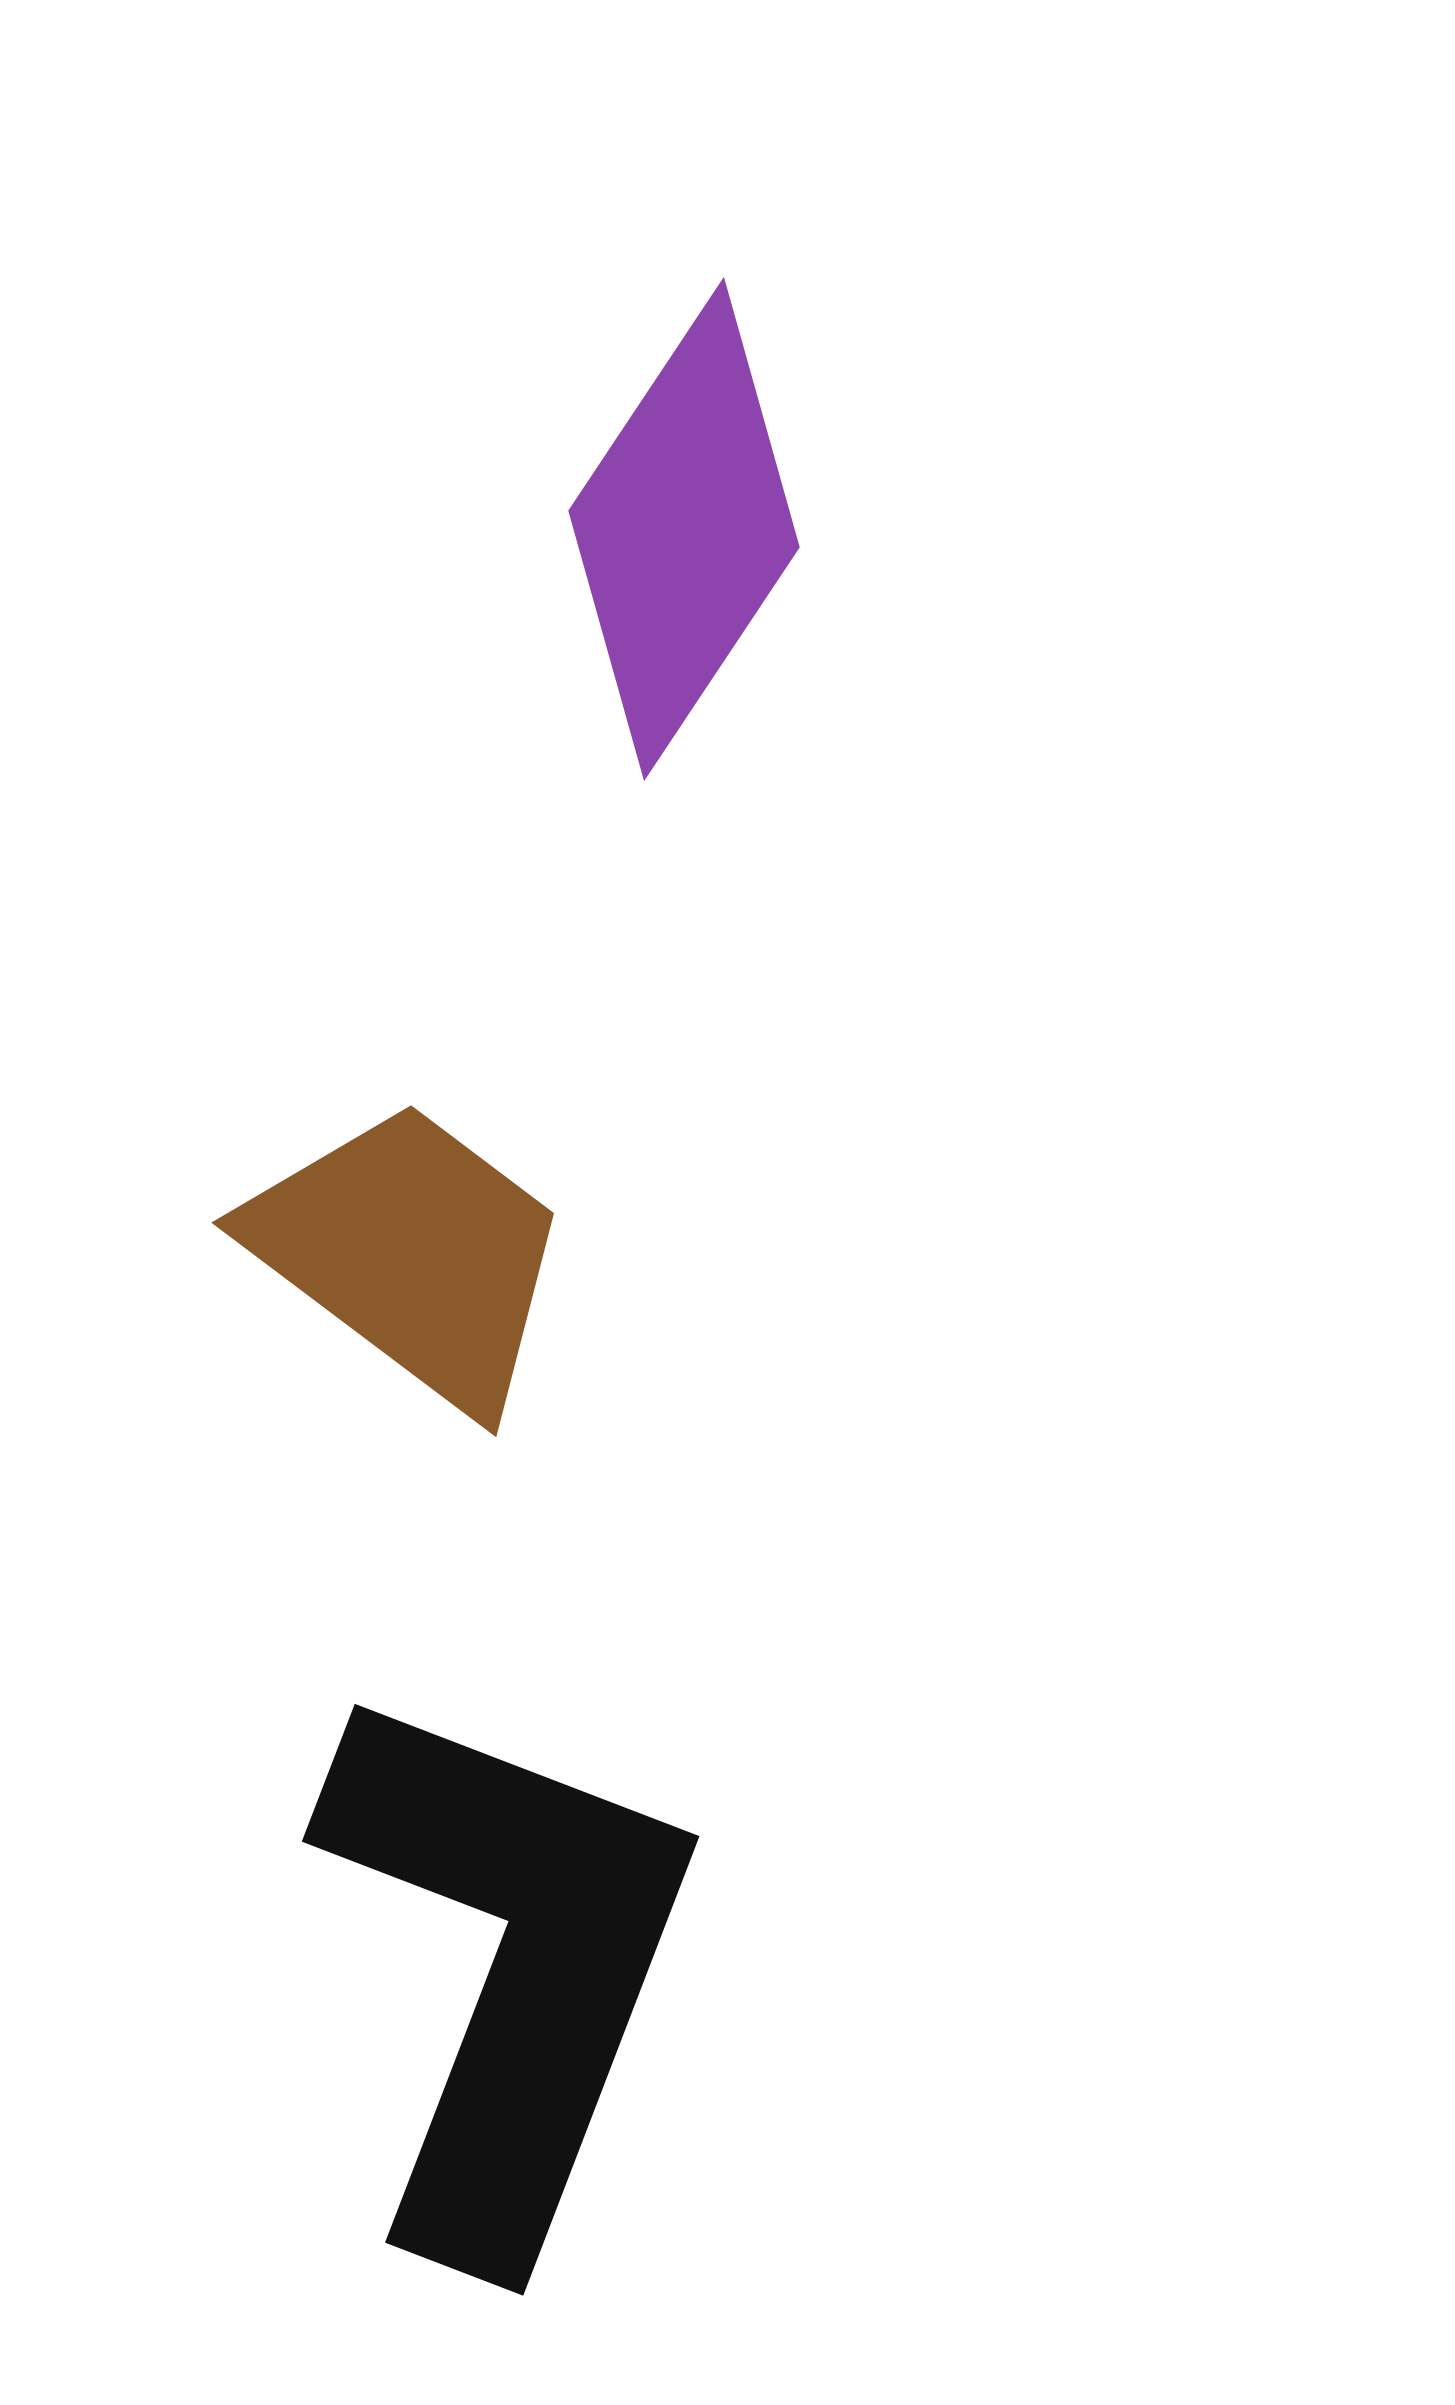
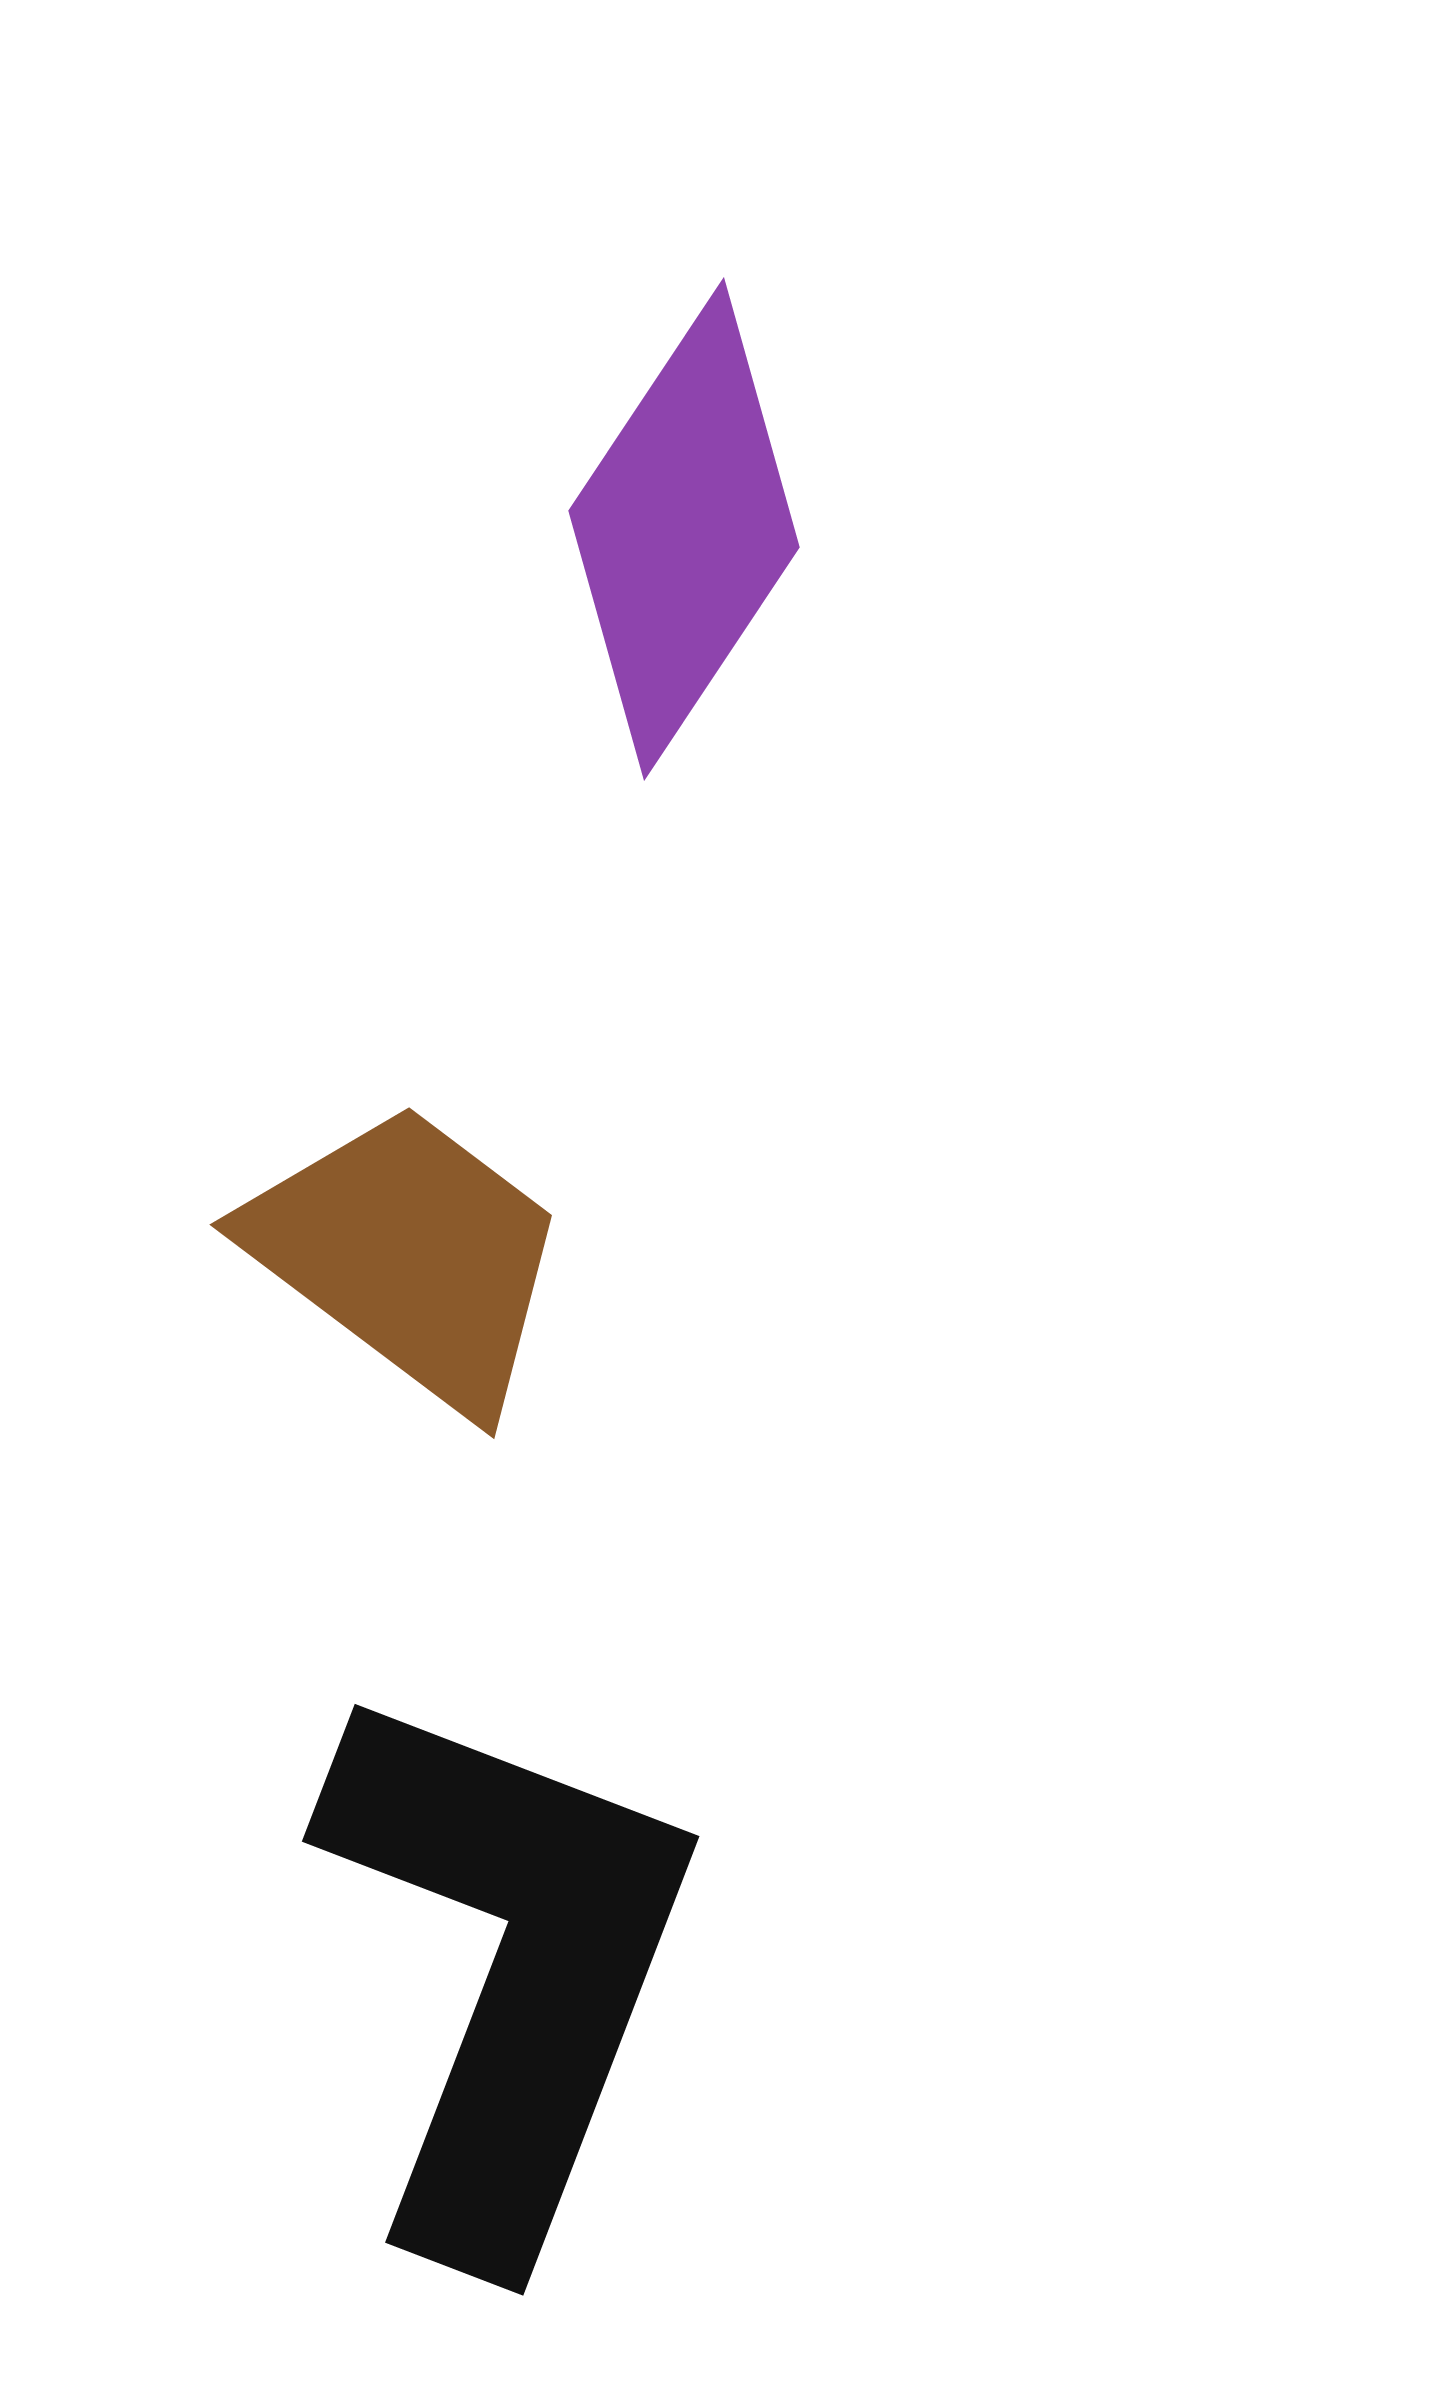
brown trapezoid: moved 2 px left, 2 px down
